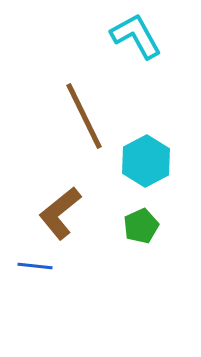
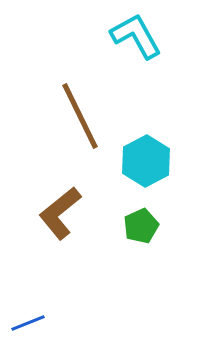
brown line: moved 4 px left
blue line: moved 7 px left, 57 px down; rotated 28 degrees counterclockwise
